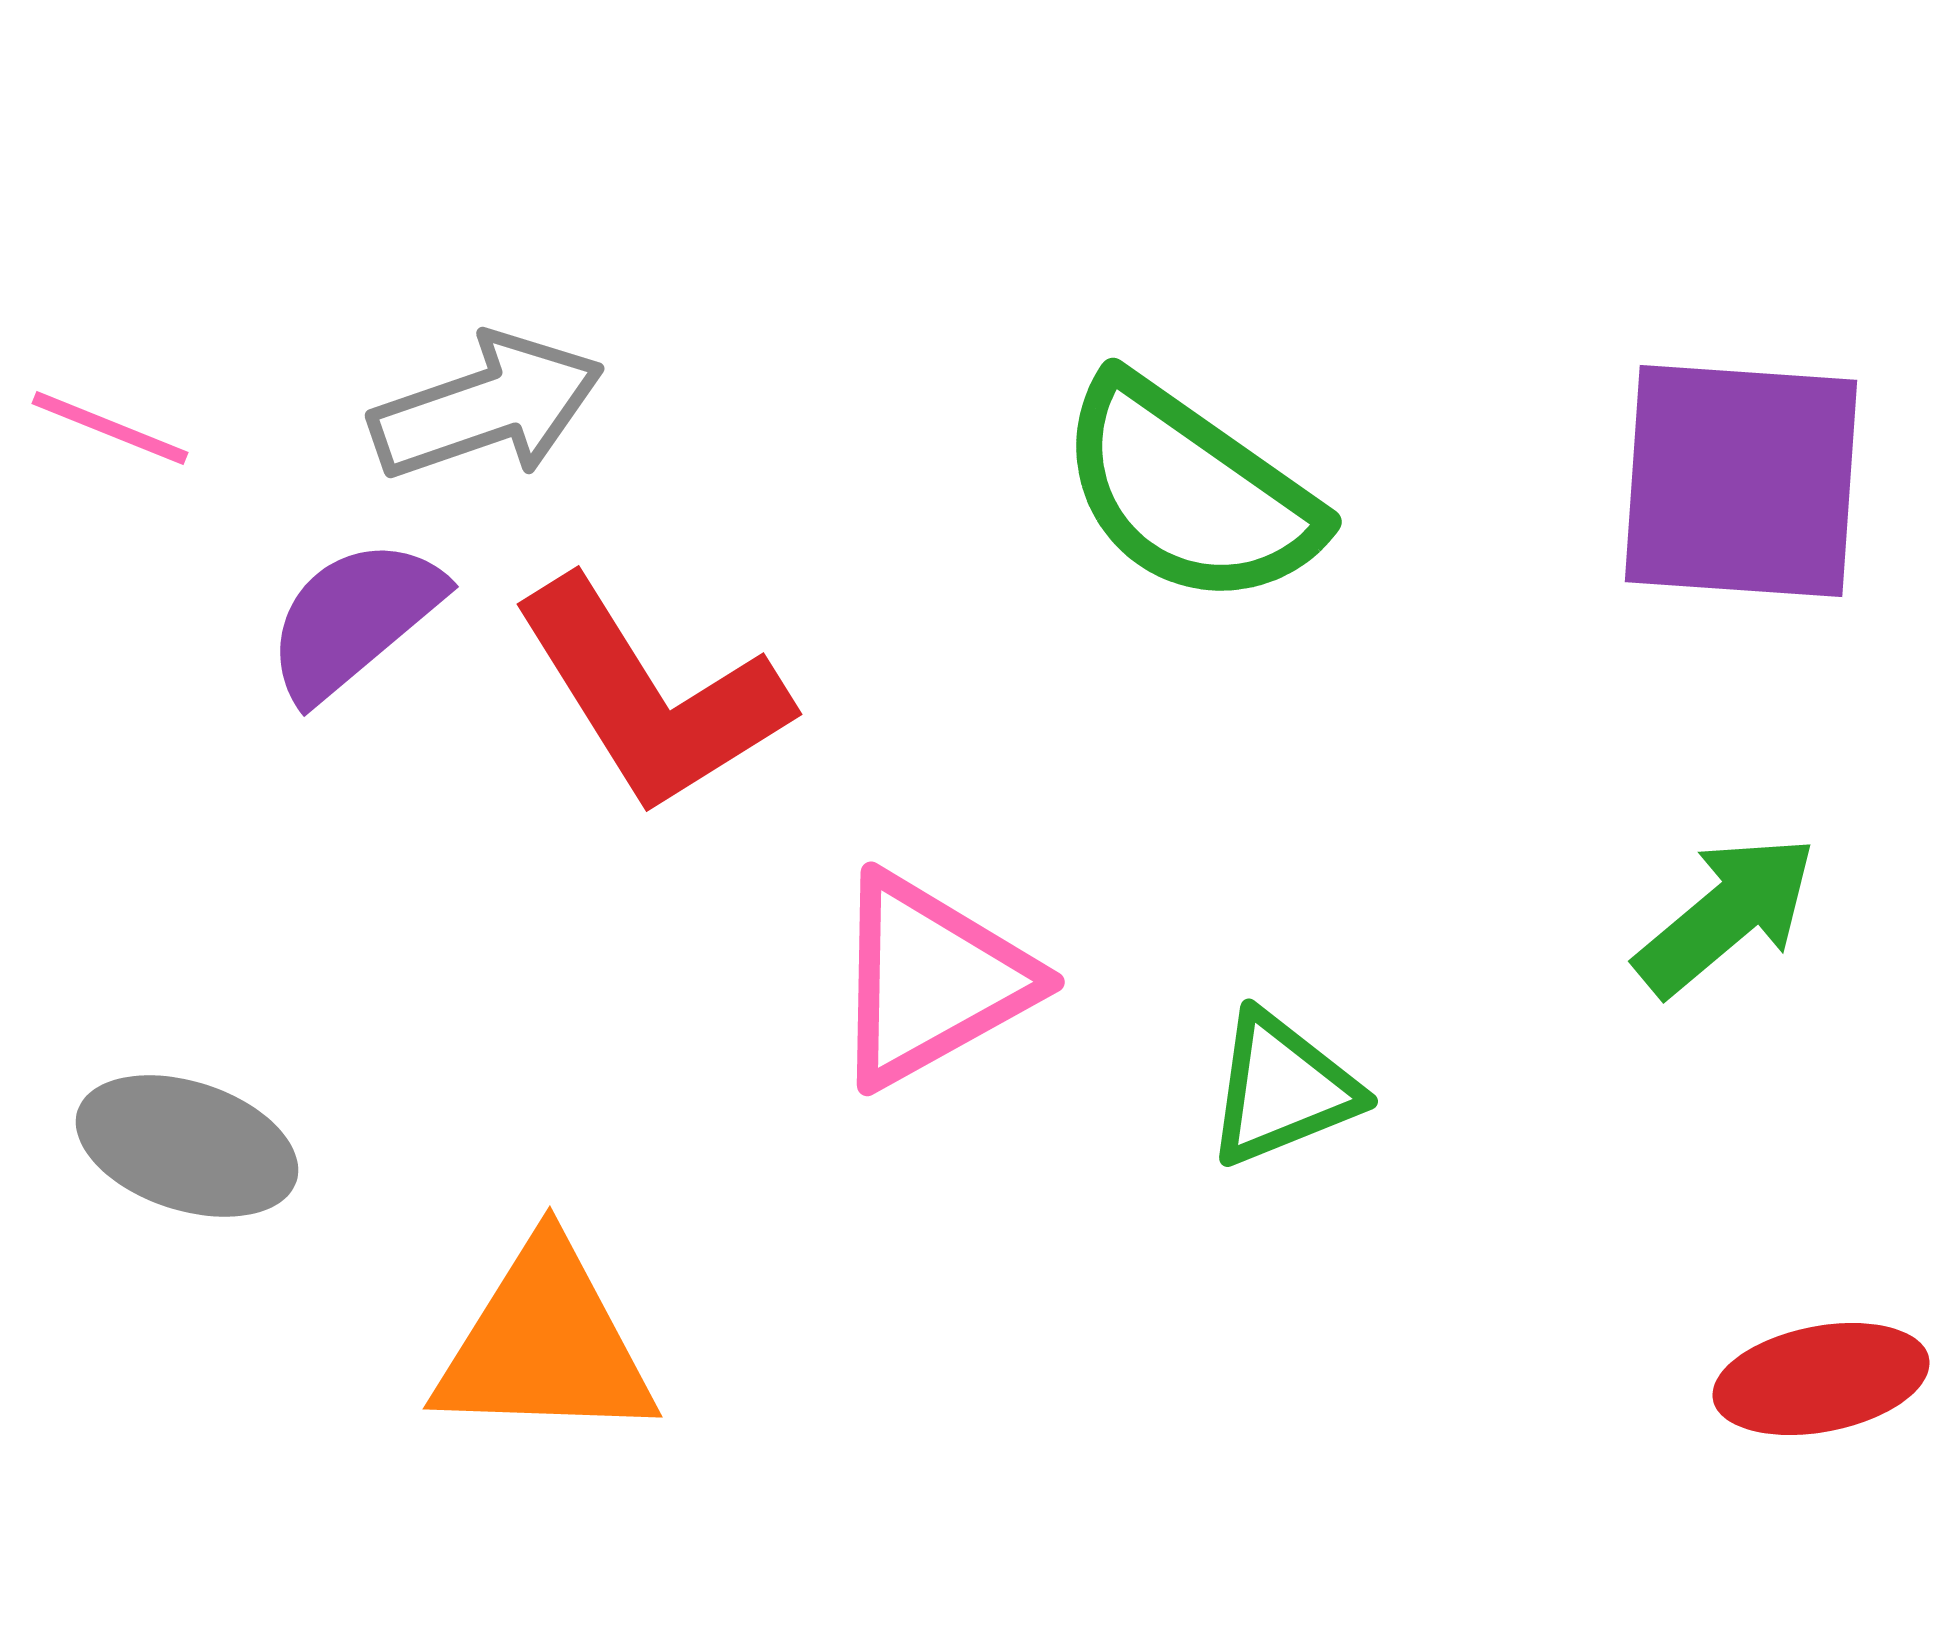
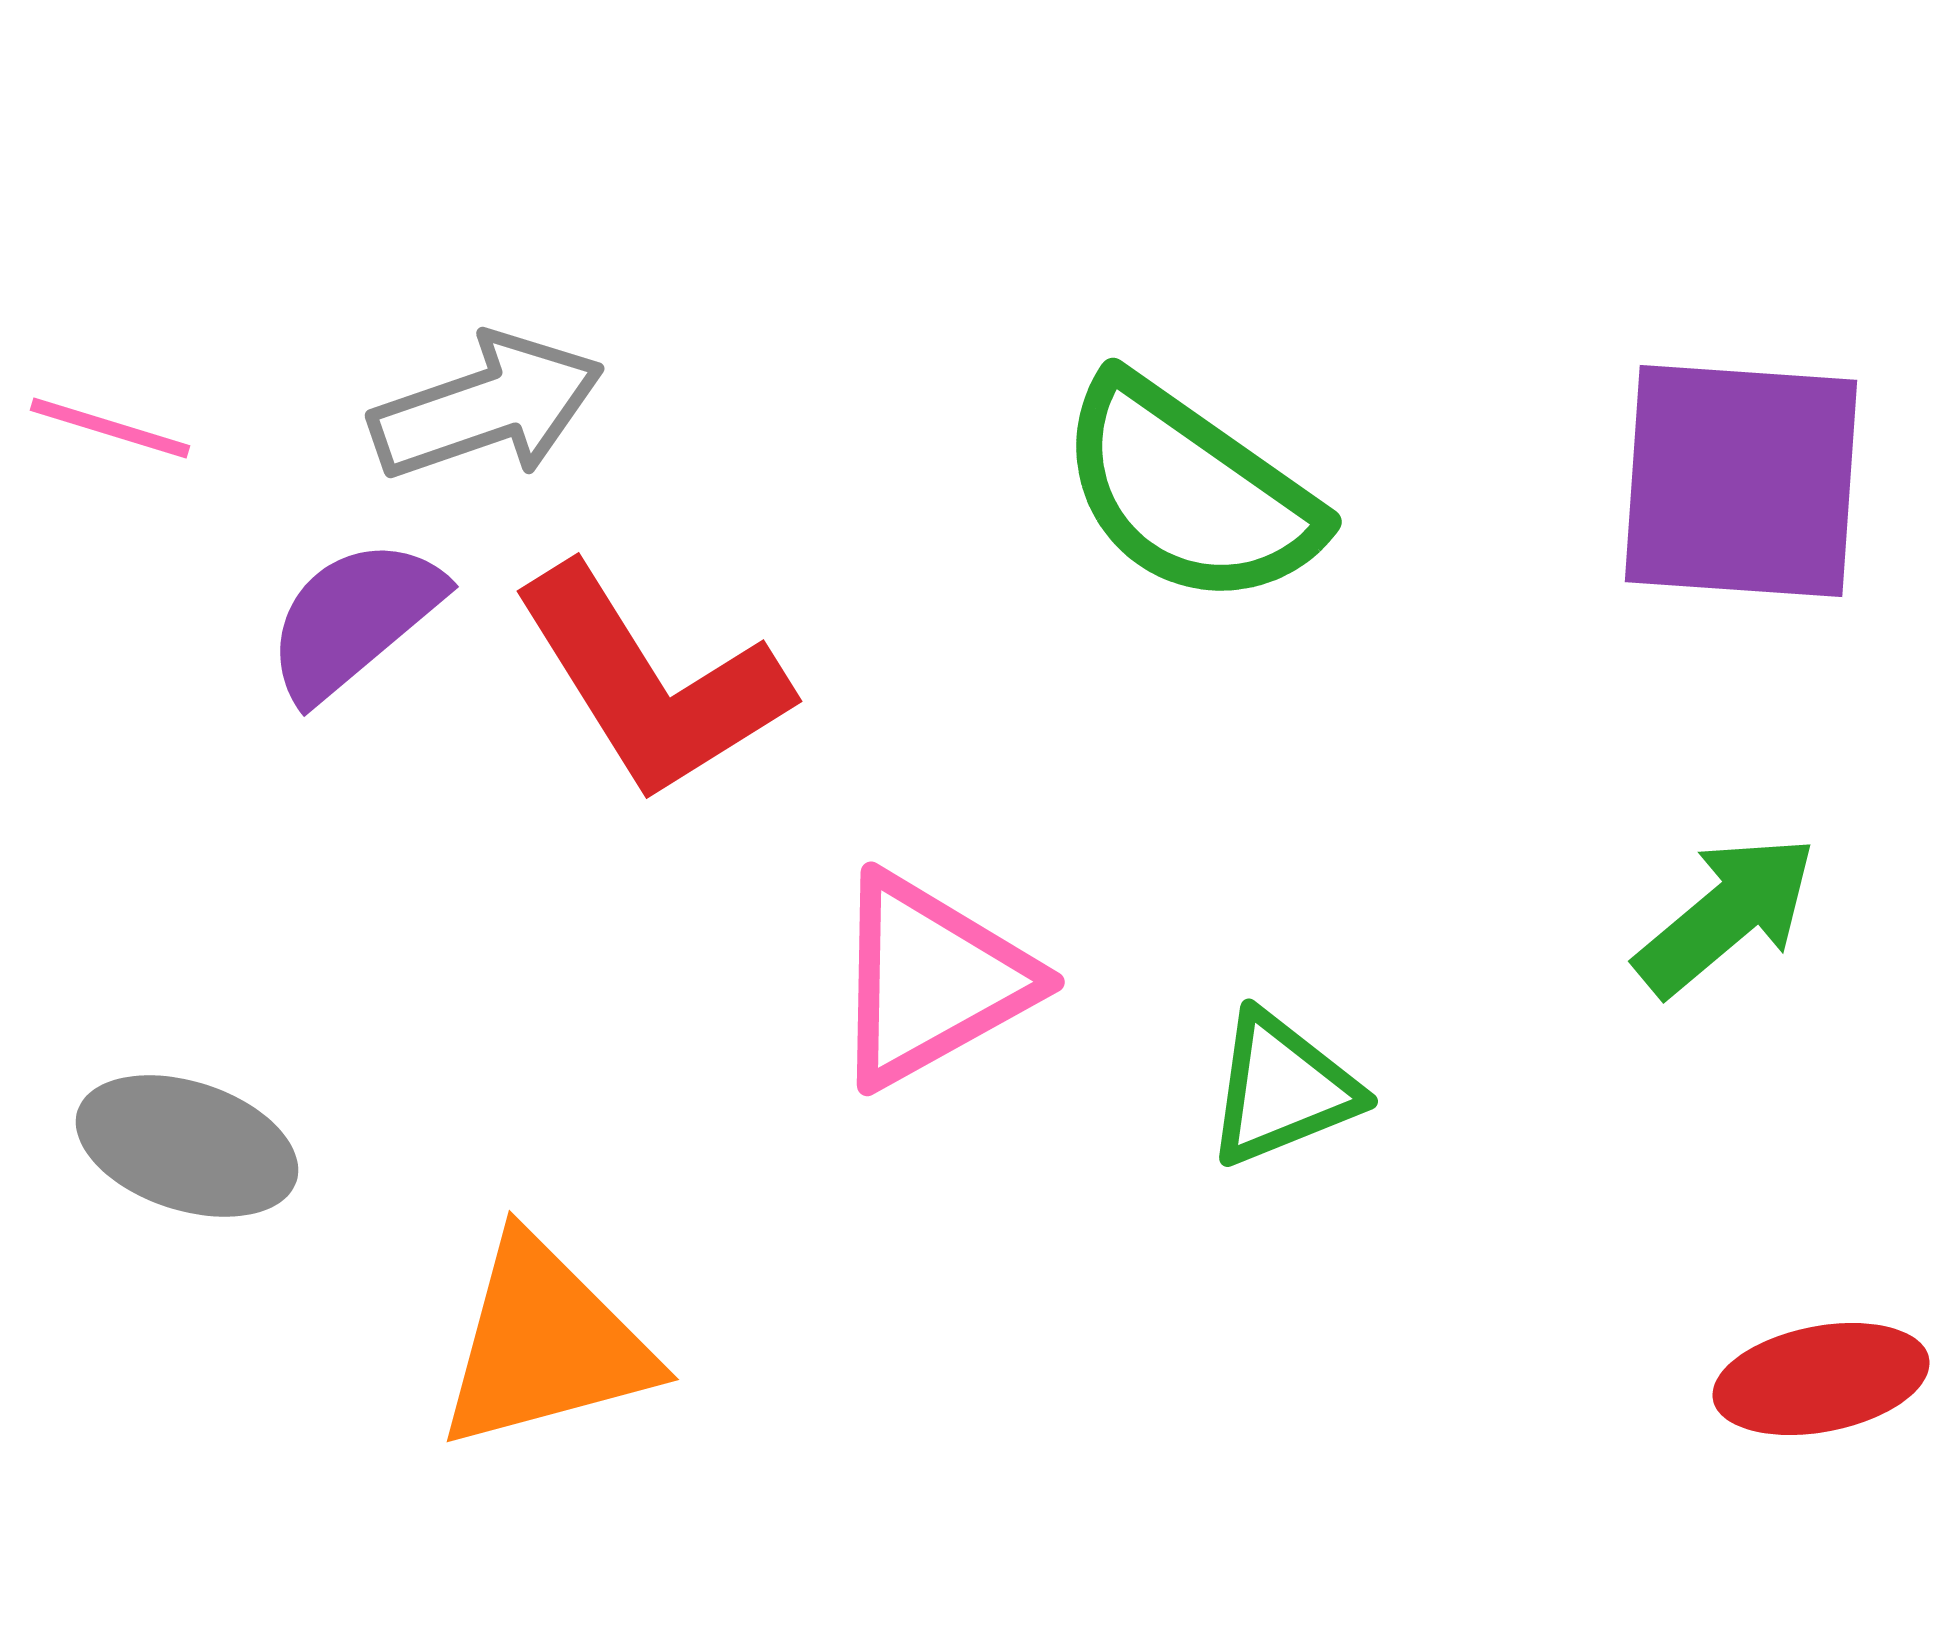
pink line: rotated 5 degrees counterclockwise
red L-shape: moved 13 px up
orange triangle: rotated 17 degrees counterclockwise
